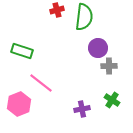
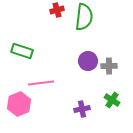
purple circle: moved 10 px left, 13 px down
pink line: rotated 45 degrees counterclockwise
